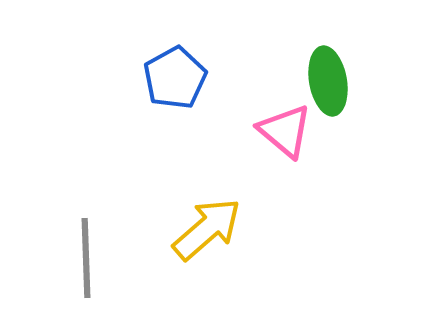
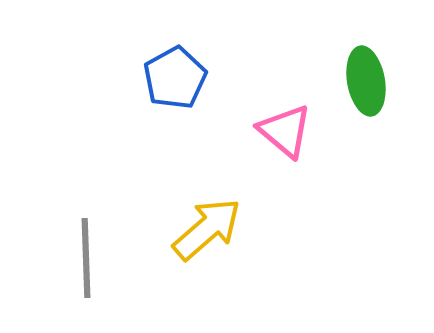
green ellipse: moved 38 px right
